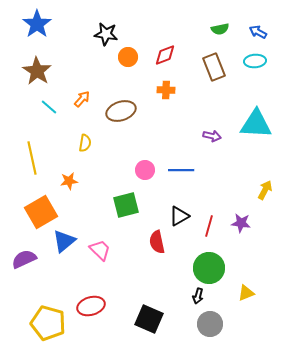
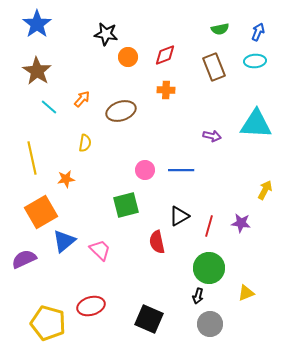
blue arrow: rotated 84 degrees clockwise
orange star: moved 3 px left, 2 px up
